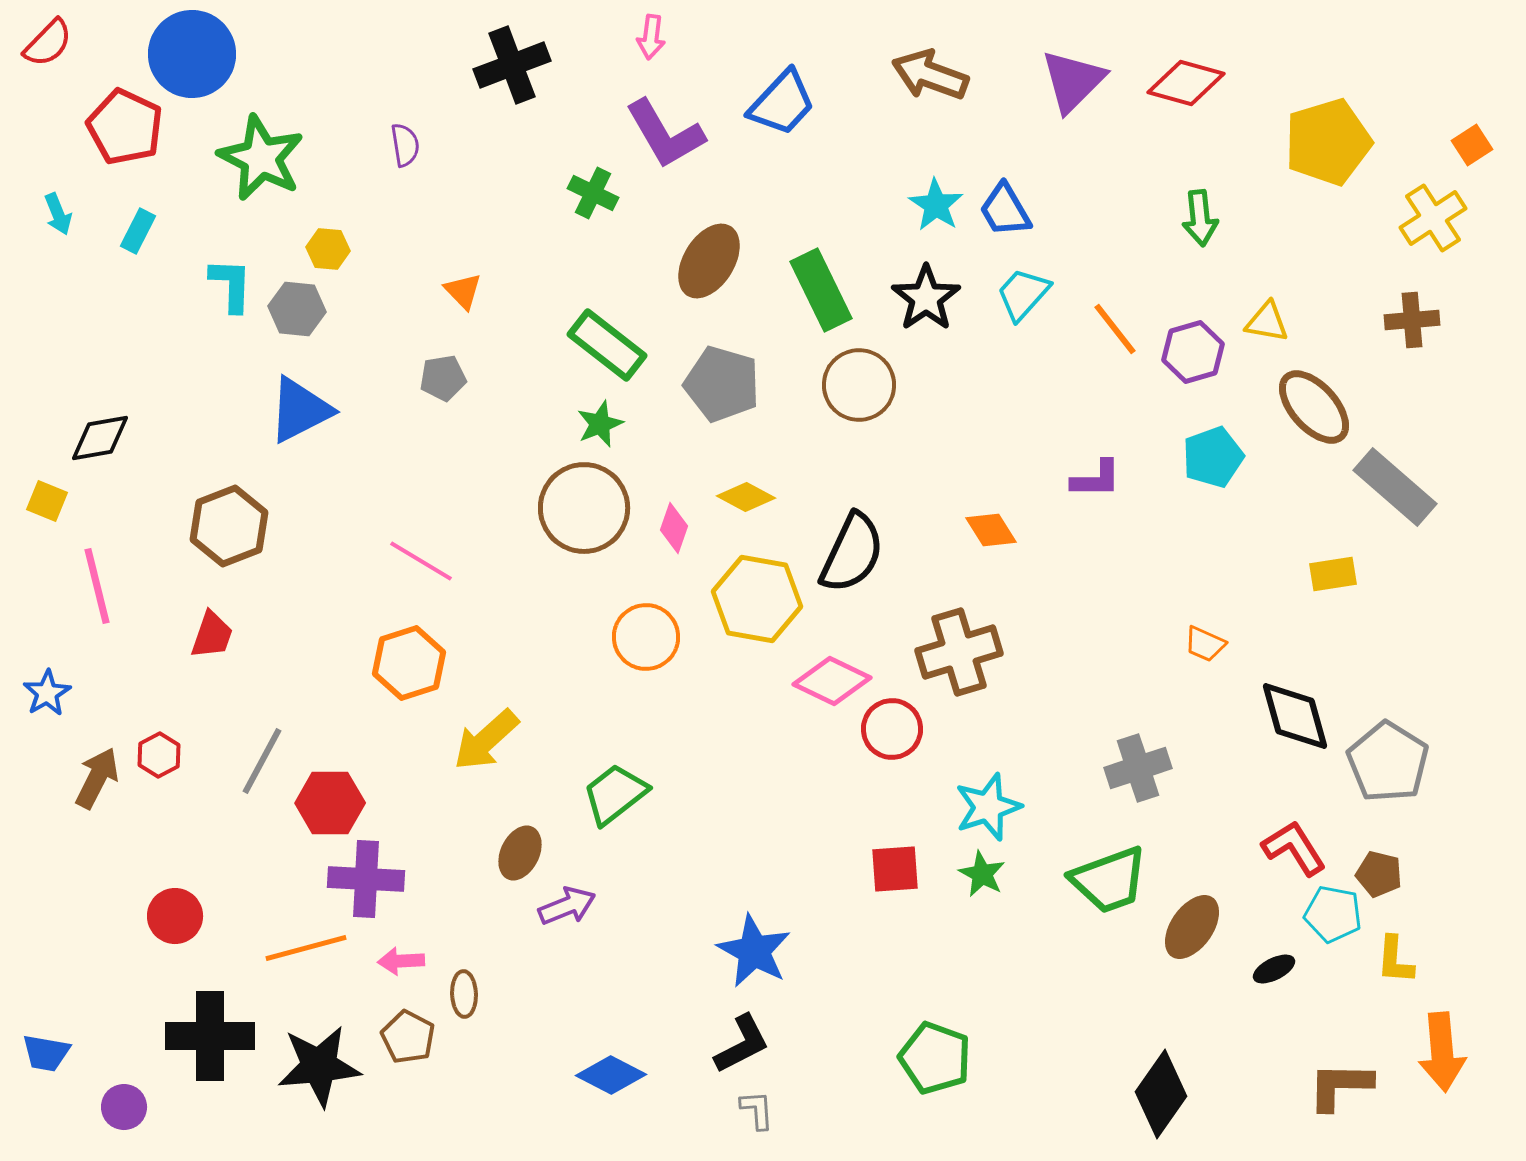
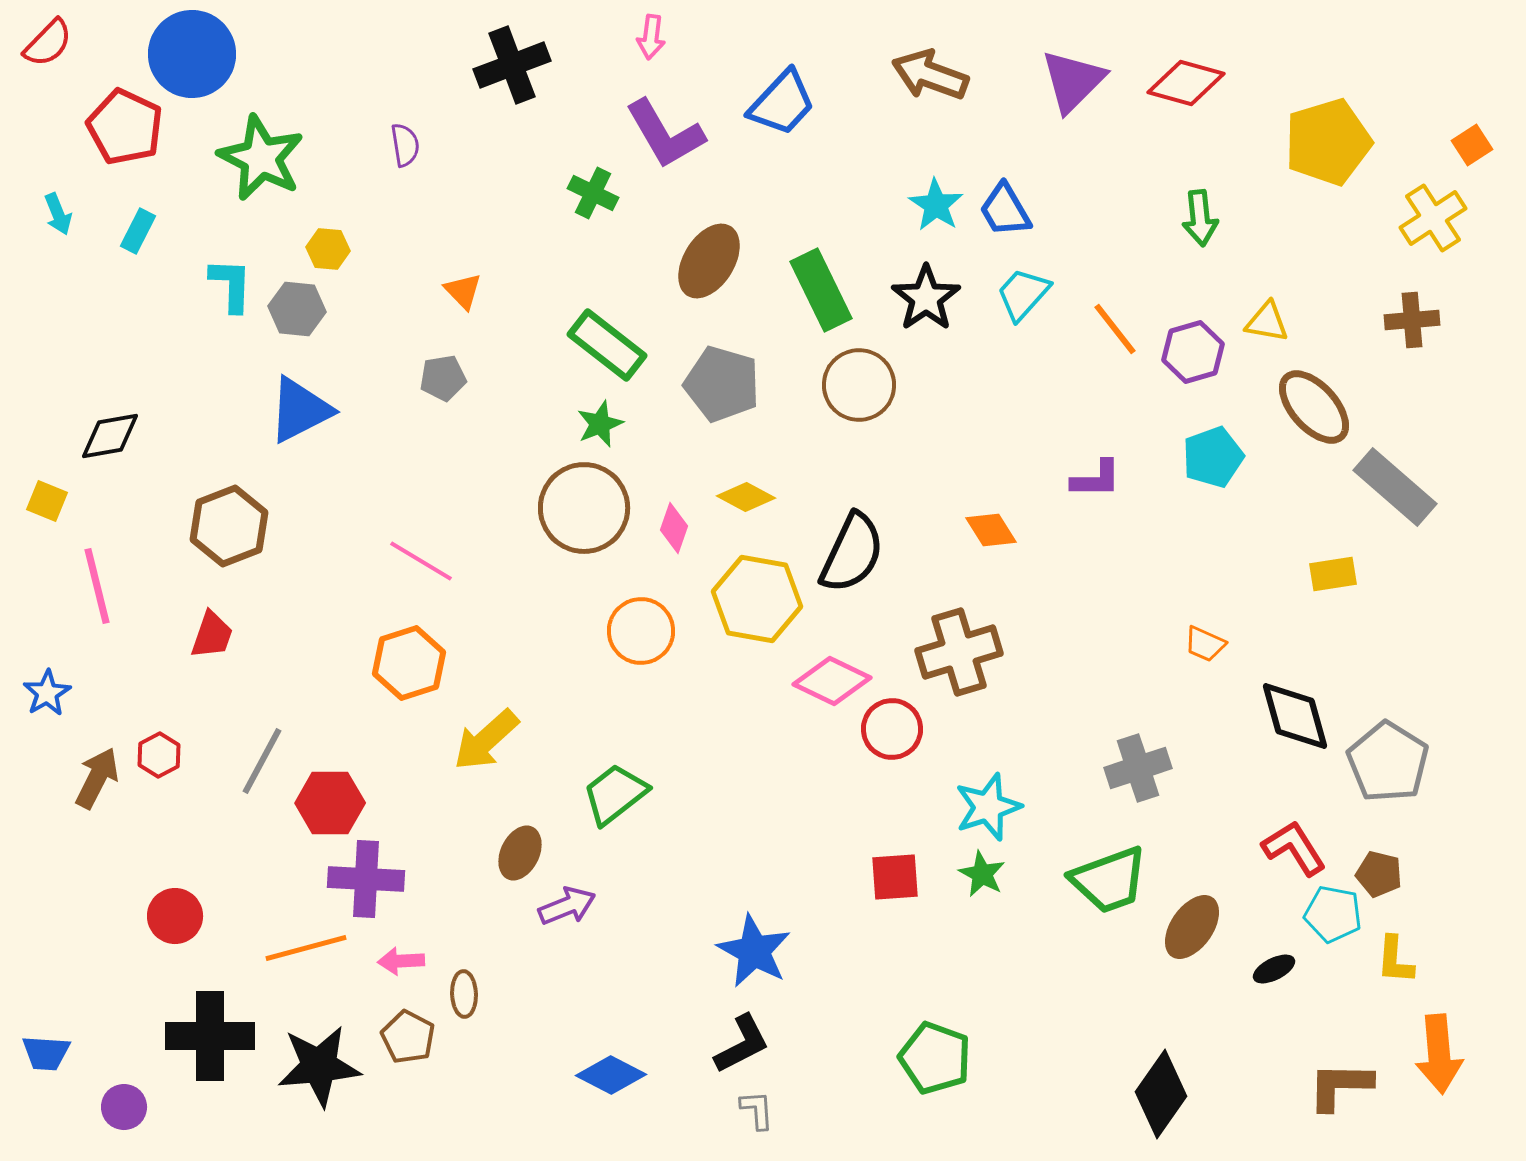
black diamond at (100, 438): moved 10 px right, 2 px up
orange circle at (646, 637): moved 5 px left, 6 px up
red square at (895, 869): moved 8 px down
orange arrow at (1442, 1052): moved 3 px left, 2 px down
blue trapezoid at (46, 1053): rotated 6 degrees counterclockwise
